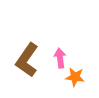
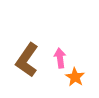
orange star: rotated 24 degrees clockwise
